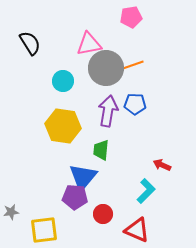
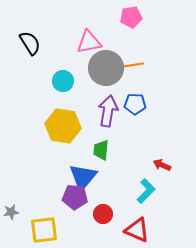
pink triangle: moved 2 px up
orange line: rotated 10 degrees clockwise
